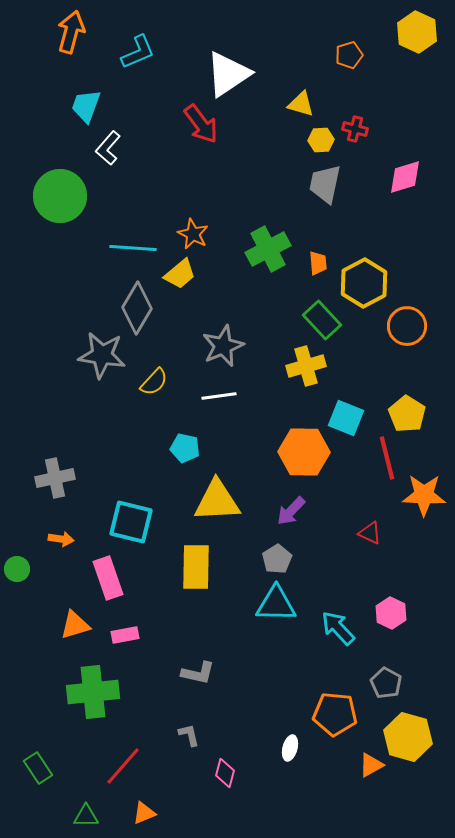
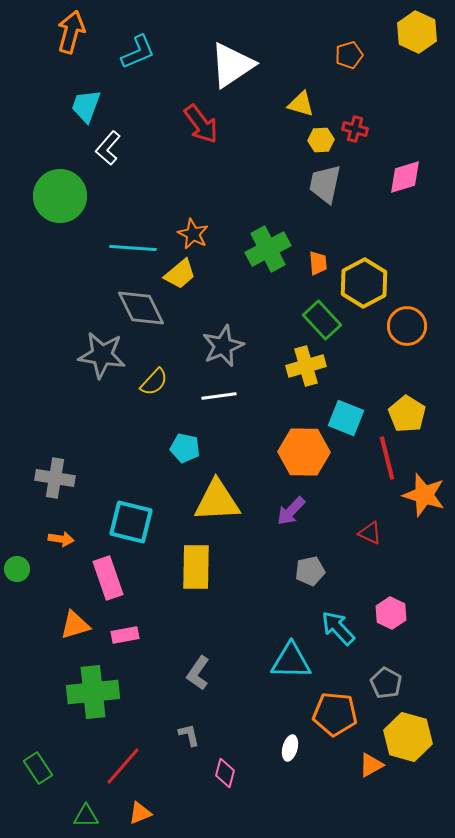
white triangle at (228, 74): moved 4 px right, 9 px up
gray diamond at (137, 308): moved 4 px right; rotated 57 degrees counterclockwise
gray cross at (55, 478): rotated 21 degrees clockwise
orange star at (424, 495): rotated 15 degrees clockwise
gray pentagon at (277, 559): moved 33 px right, 12 px down; rotated 20 degrees clockwise
cyan triangle at (276, 604): moved 15 px right, 57 px down
gray L-shape at (198, 673): rotated 112 degrees clockwise
orange triangle at (144, 813): moved 4 px left
